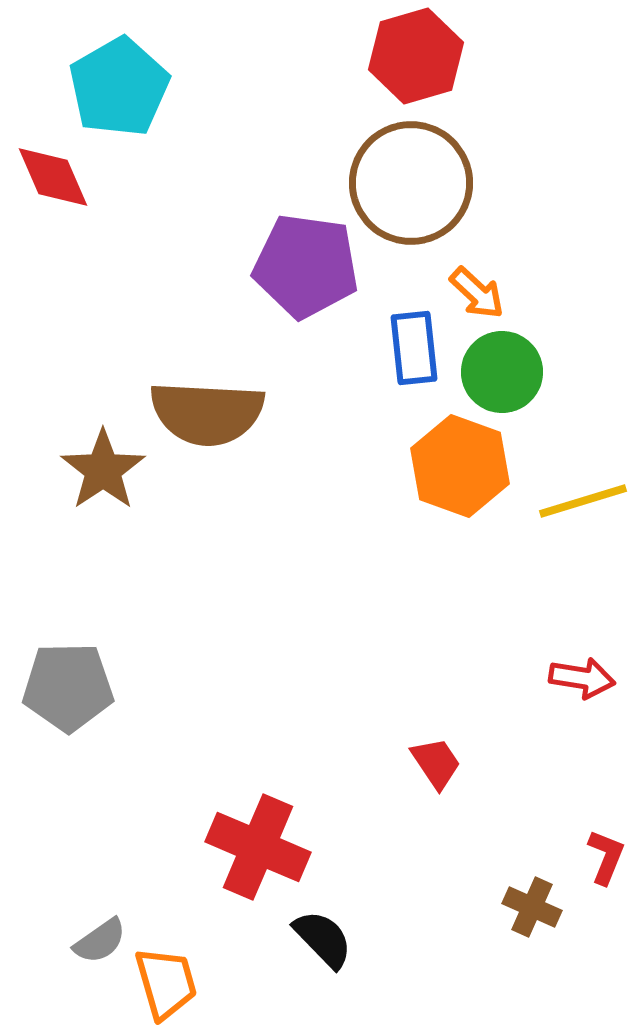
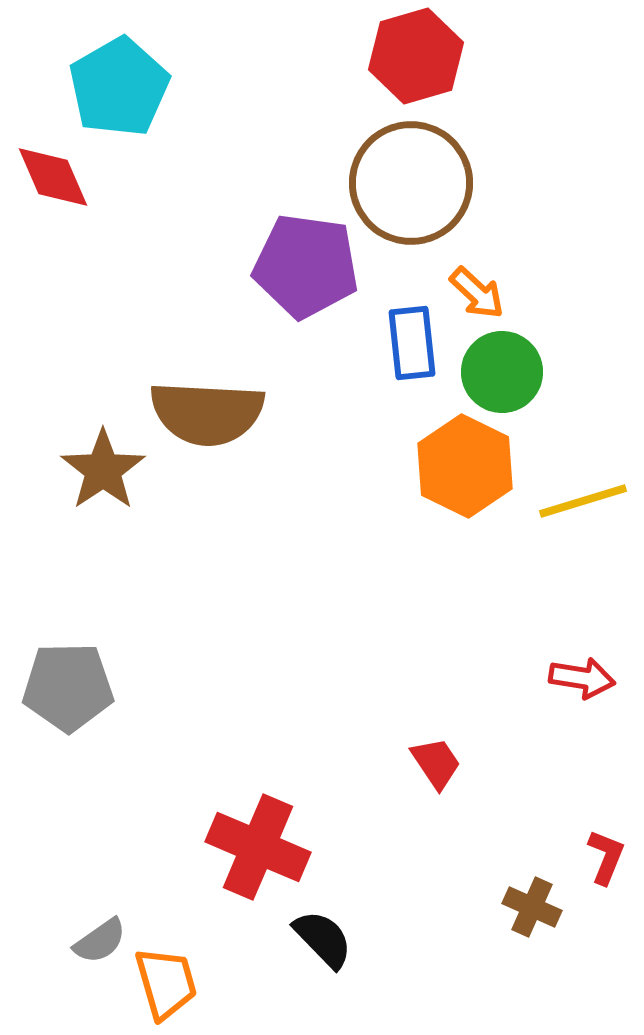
blue rectangle: moved 2 px left, 5 px up
orange hexagon: moved 5 px right; rotated 6 degrees clockwise
